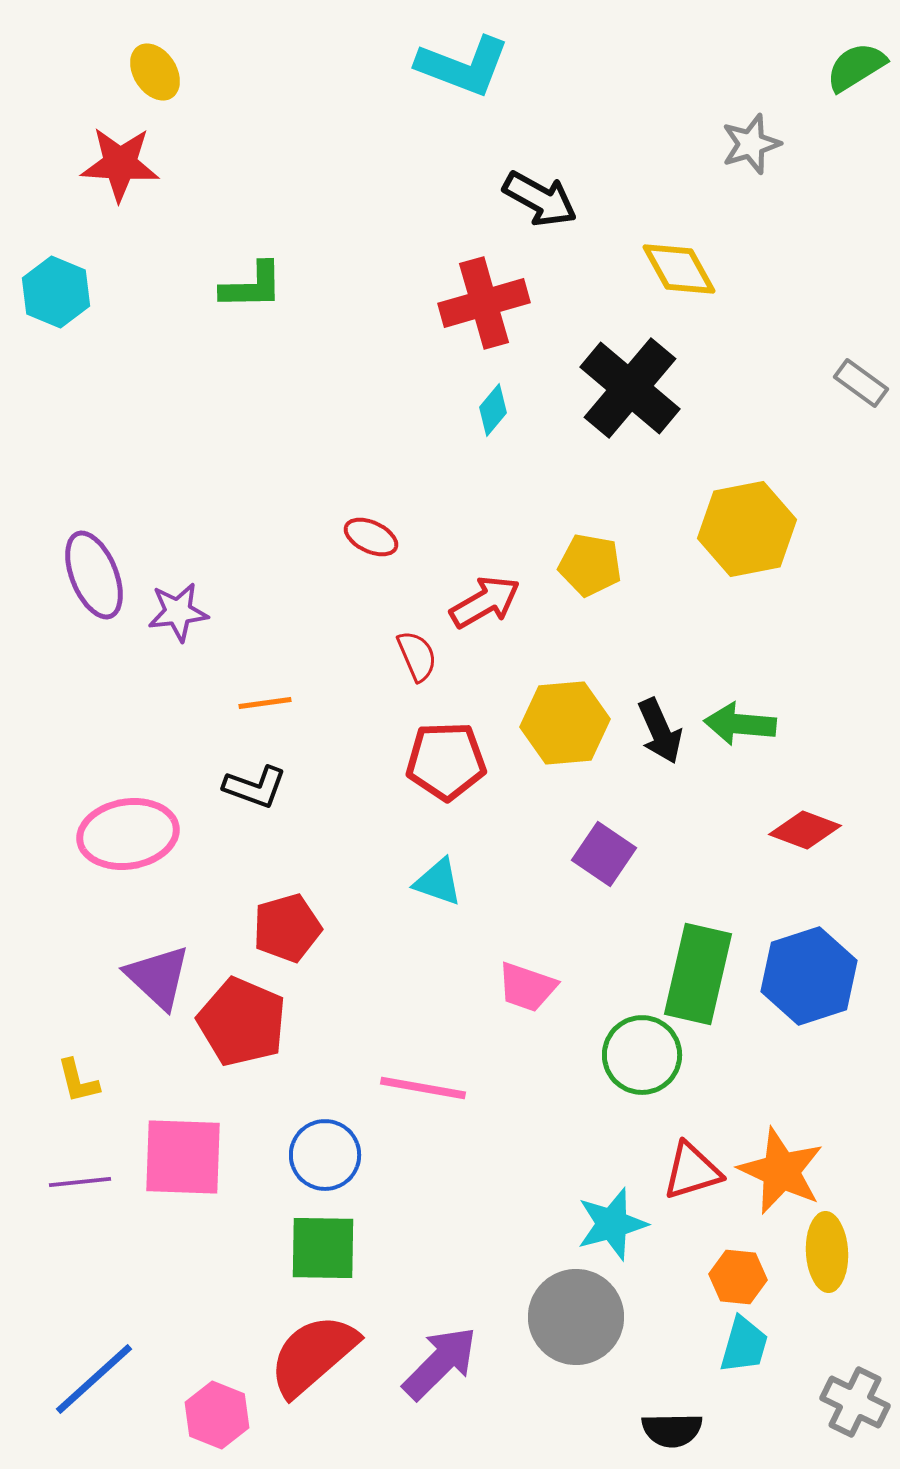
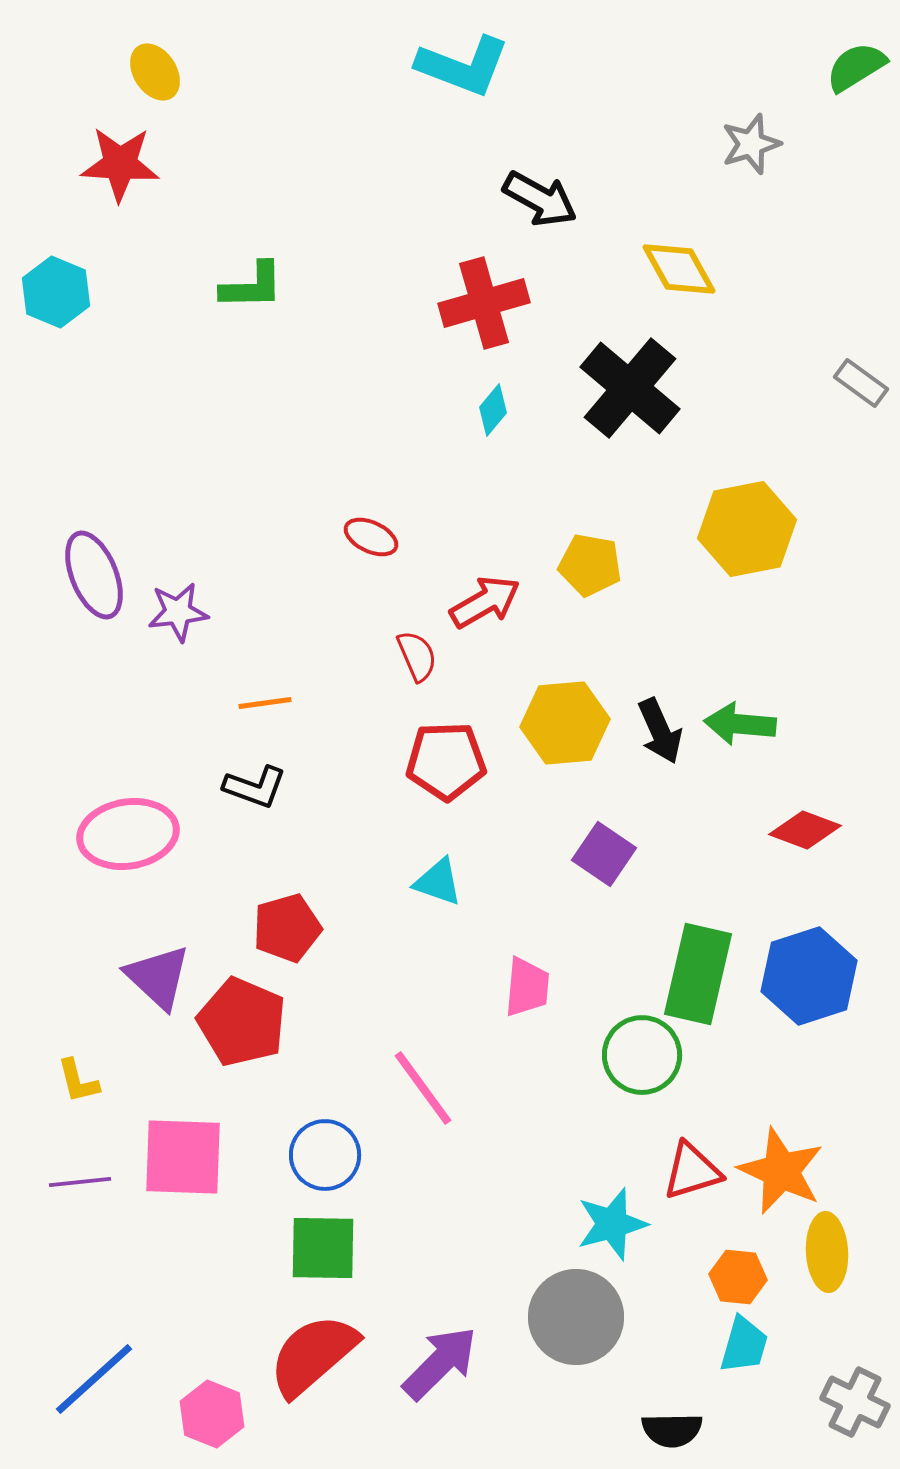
pink trapezoid at (527, 987): rotated 104 degrees counterclockwise
pink line at (423, 1088): rotated 44 degrees clockwise
pink hexagon at (217, 1415): moved 5 px left, 1 px up
